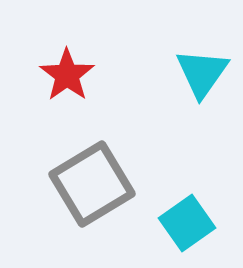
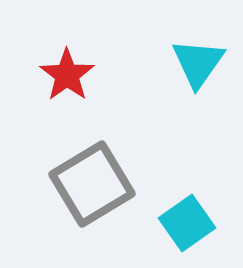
cyan triangle: moved 4 px left, 10 px up
